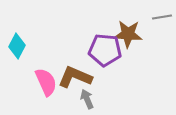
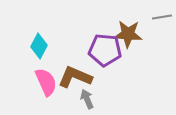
cyan diamond: moved 22 px right
